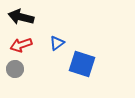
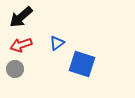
black arrow: rotated 55 degrees counterclockwise
